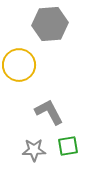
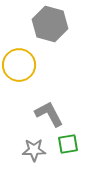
gray hexagon: rotated 20 degrees clockwise
gray L-shape: moved 2 px down
green square: moved 2 px up
